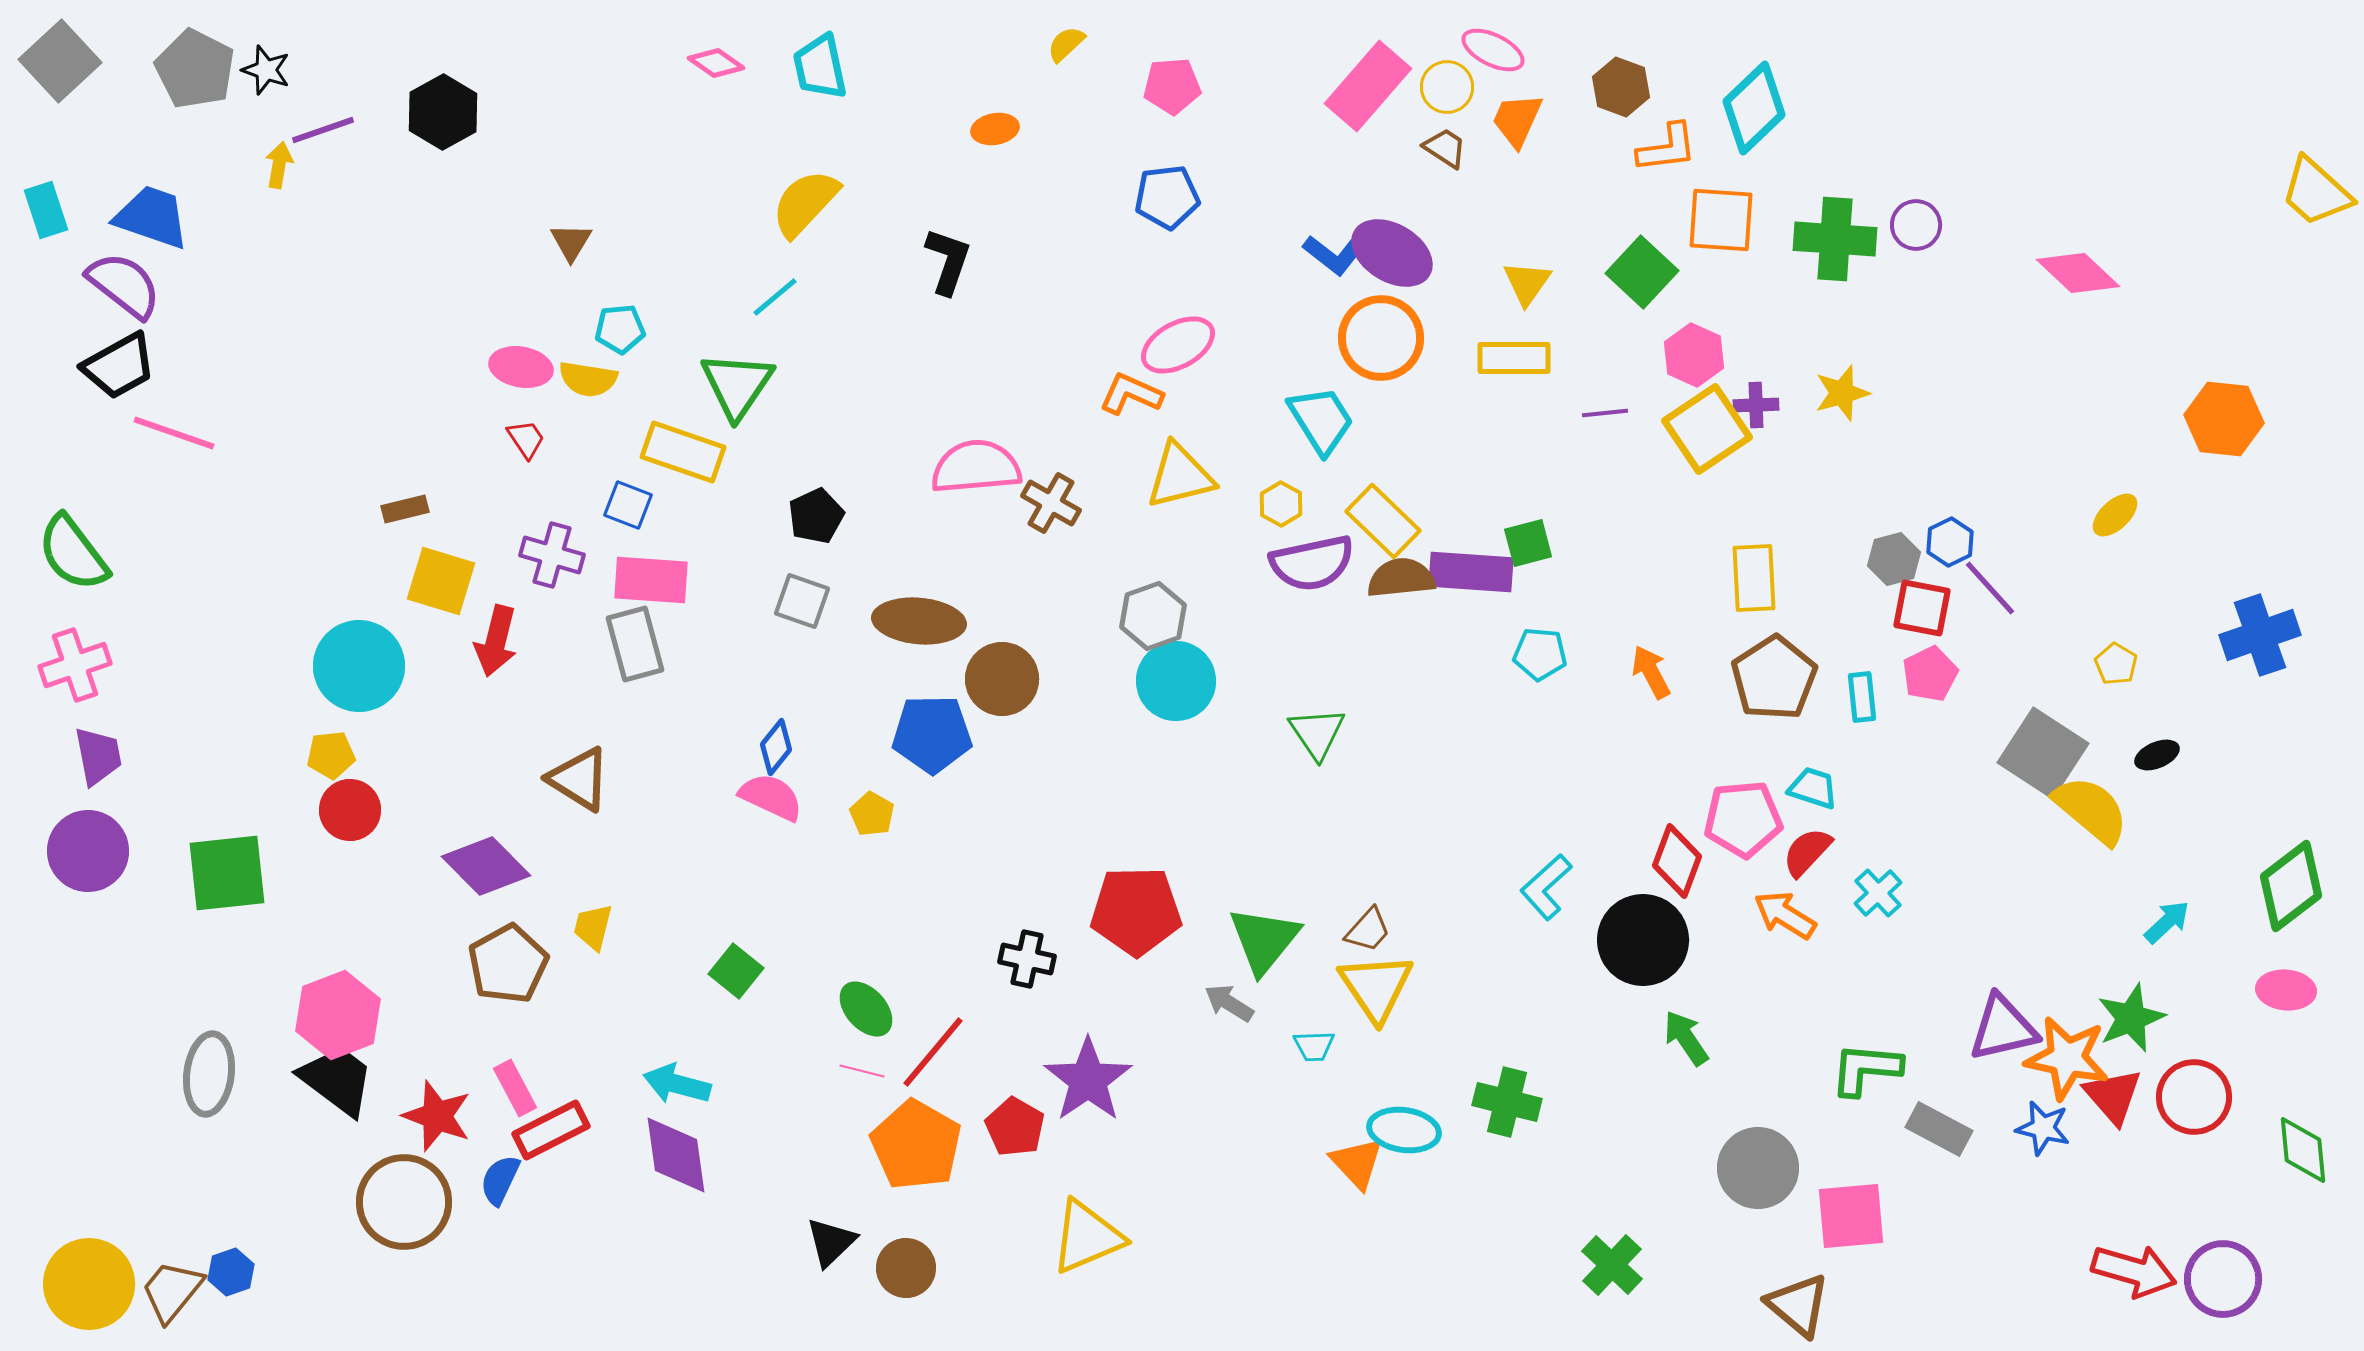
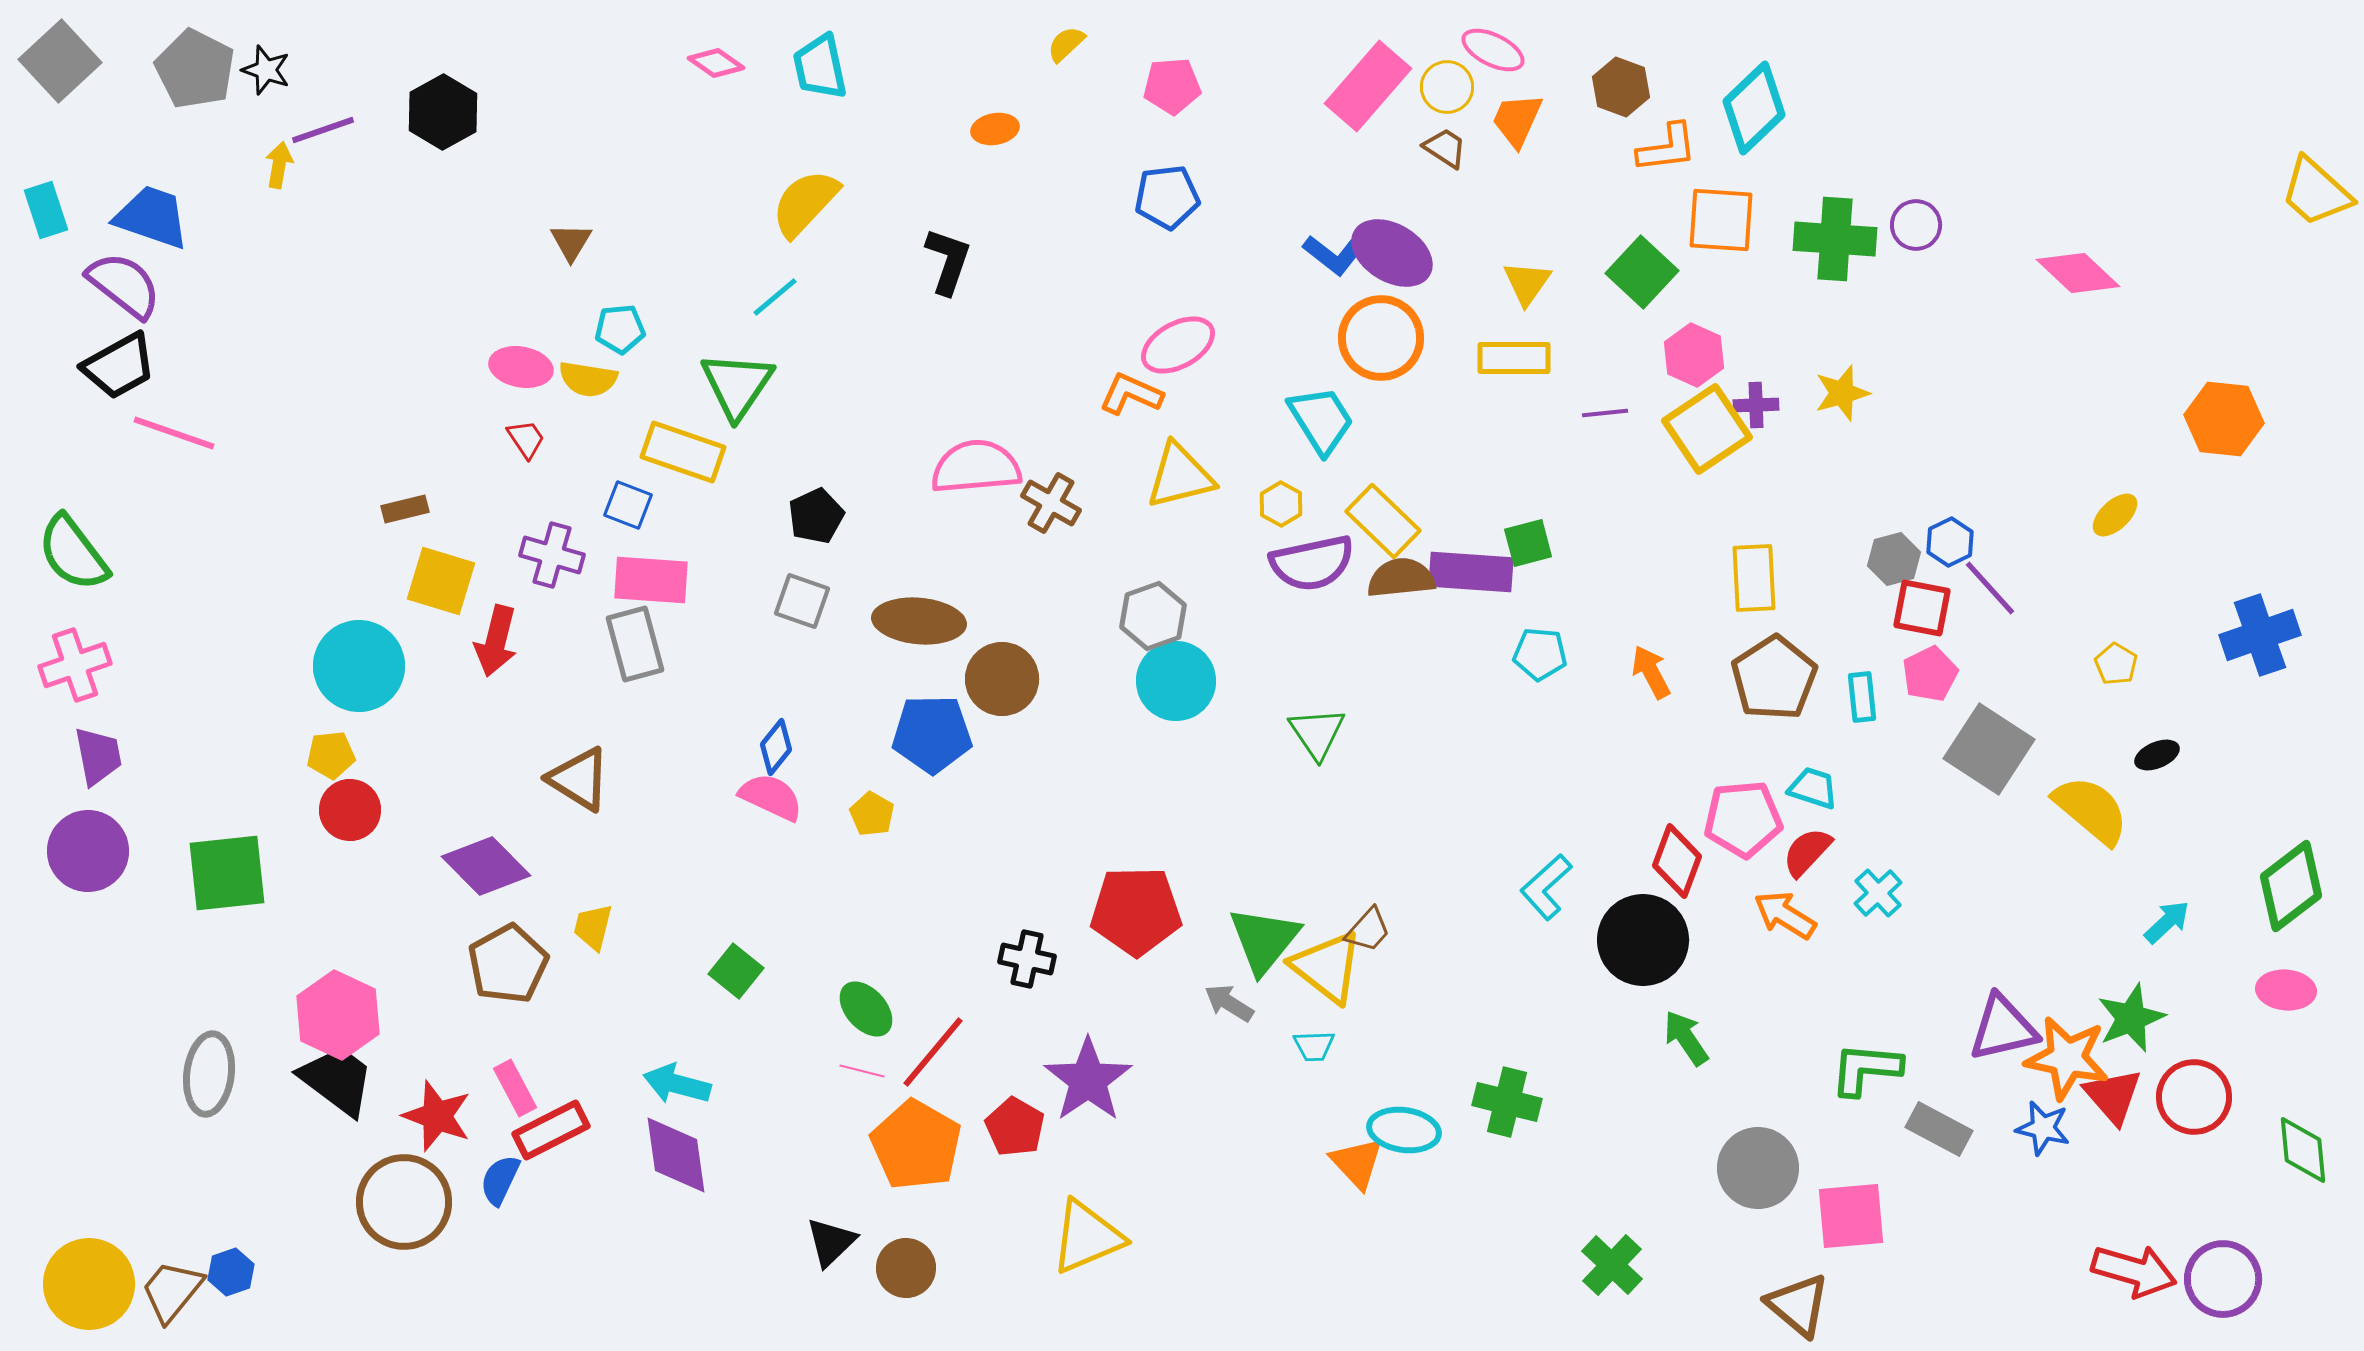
gray square at (2043, 753): moved 54 px left, 4 px up
yellow triangle at (1376, 987): moved 49 px left, 20 px up; rotated 18 degrees counterclockwise
pink hexagon at (338, 1015): rotated 14 degrees counterclockwise
